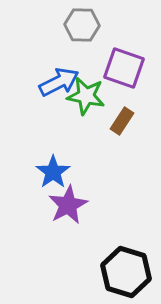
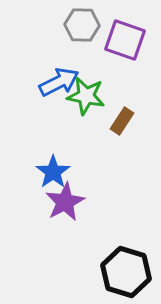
purple square: moved 1 px right, 28 px up
purple star: moved 3 px left, 3 px up
